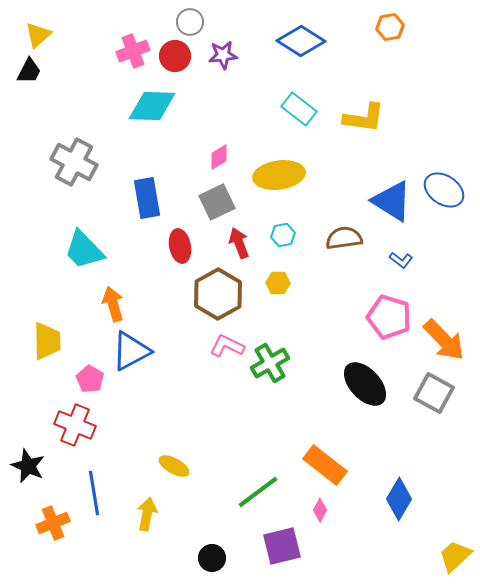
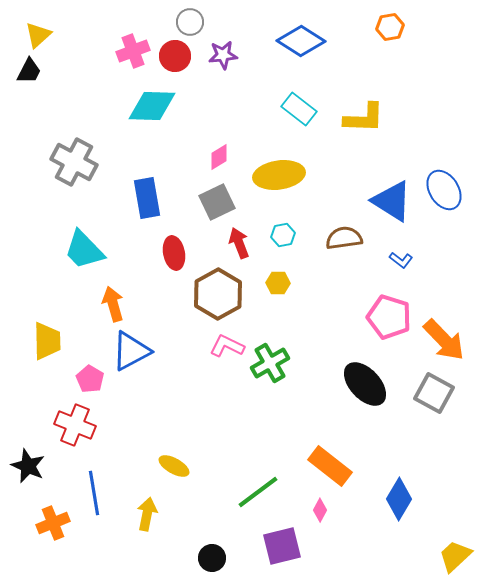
yellow L-shape at (364, 118): rotated 6 degrees counterclockwise
blue ellipse at (444, 190): rotated 24 degrees clockwise
red ellipse at (180, 246): moved 6 px left, 7 px down
orange rectangle at (325, 465): moved 5 px right, 1 px down
